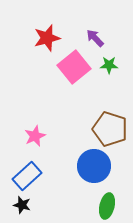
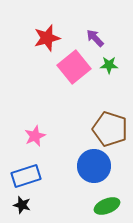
blue rectangle: moved 1 px left; rotated 24 degrees clockwise
green ellipse: rotated 55 degrees clockwise
